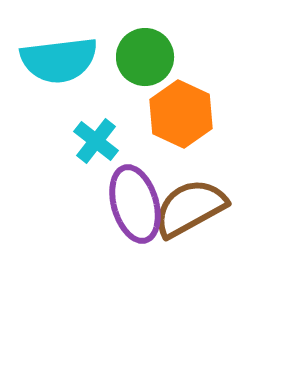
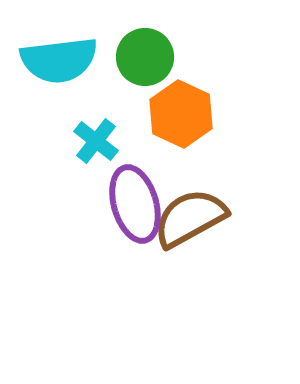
brown semicircle: moved 10 px down
